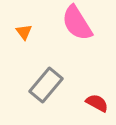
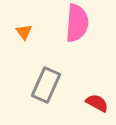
pink semicircle: rotated 144 degrees counterclockwise
gray rectangle: rotated 16 degrees counterclockwise
